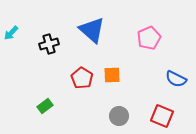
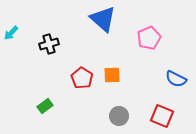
blue triangle: moved 11 px right, 11 px up
